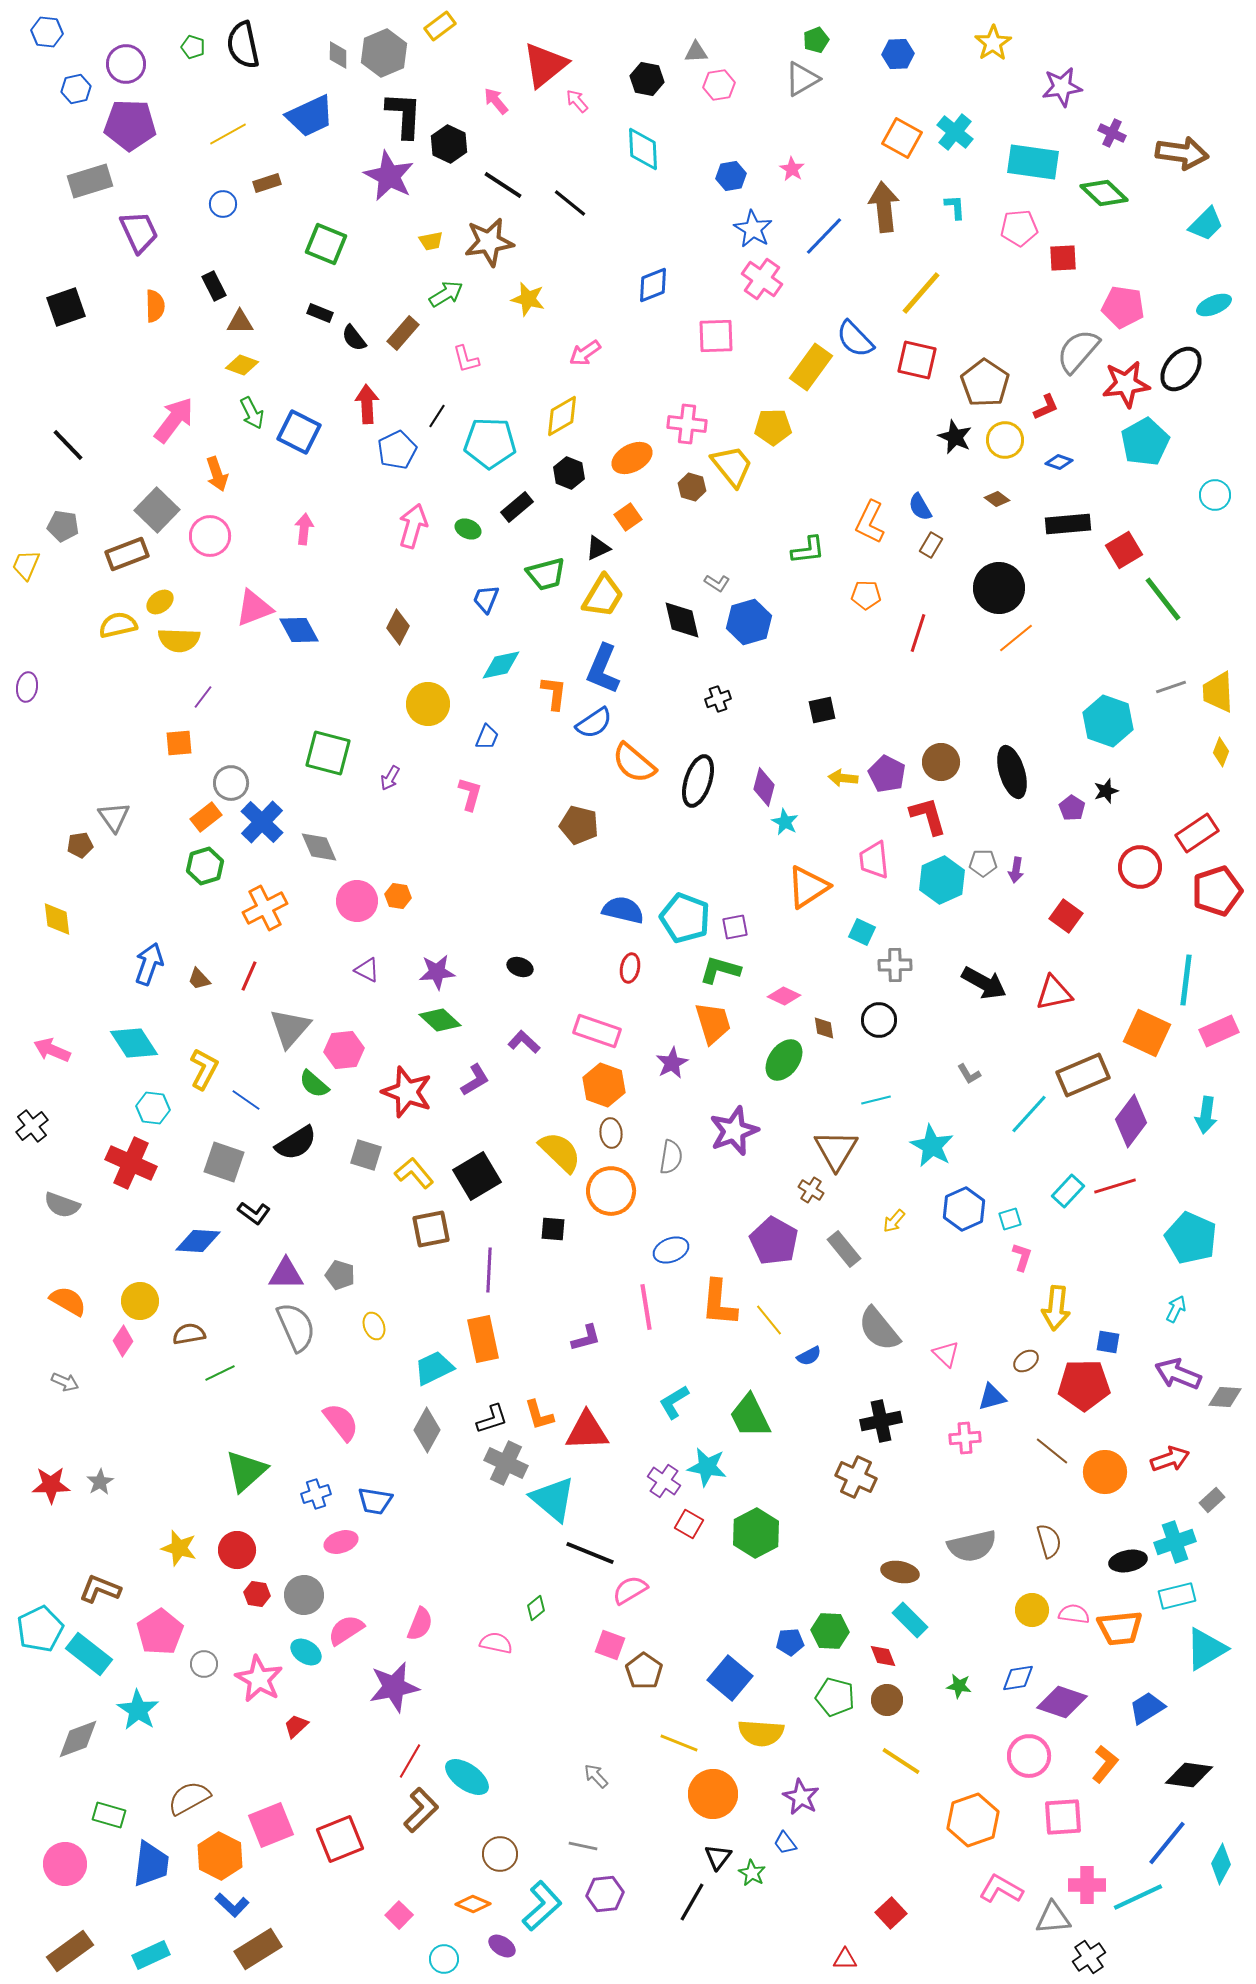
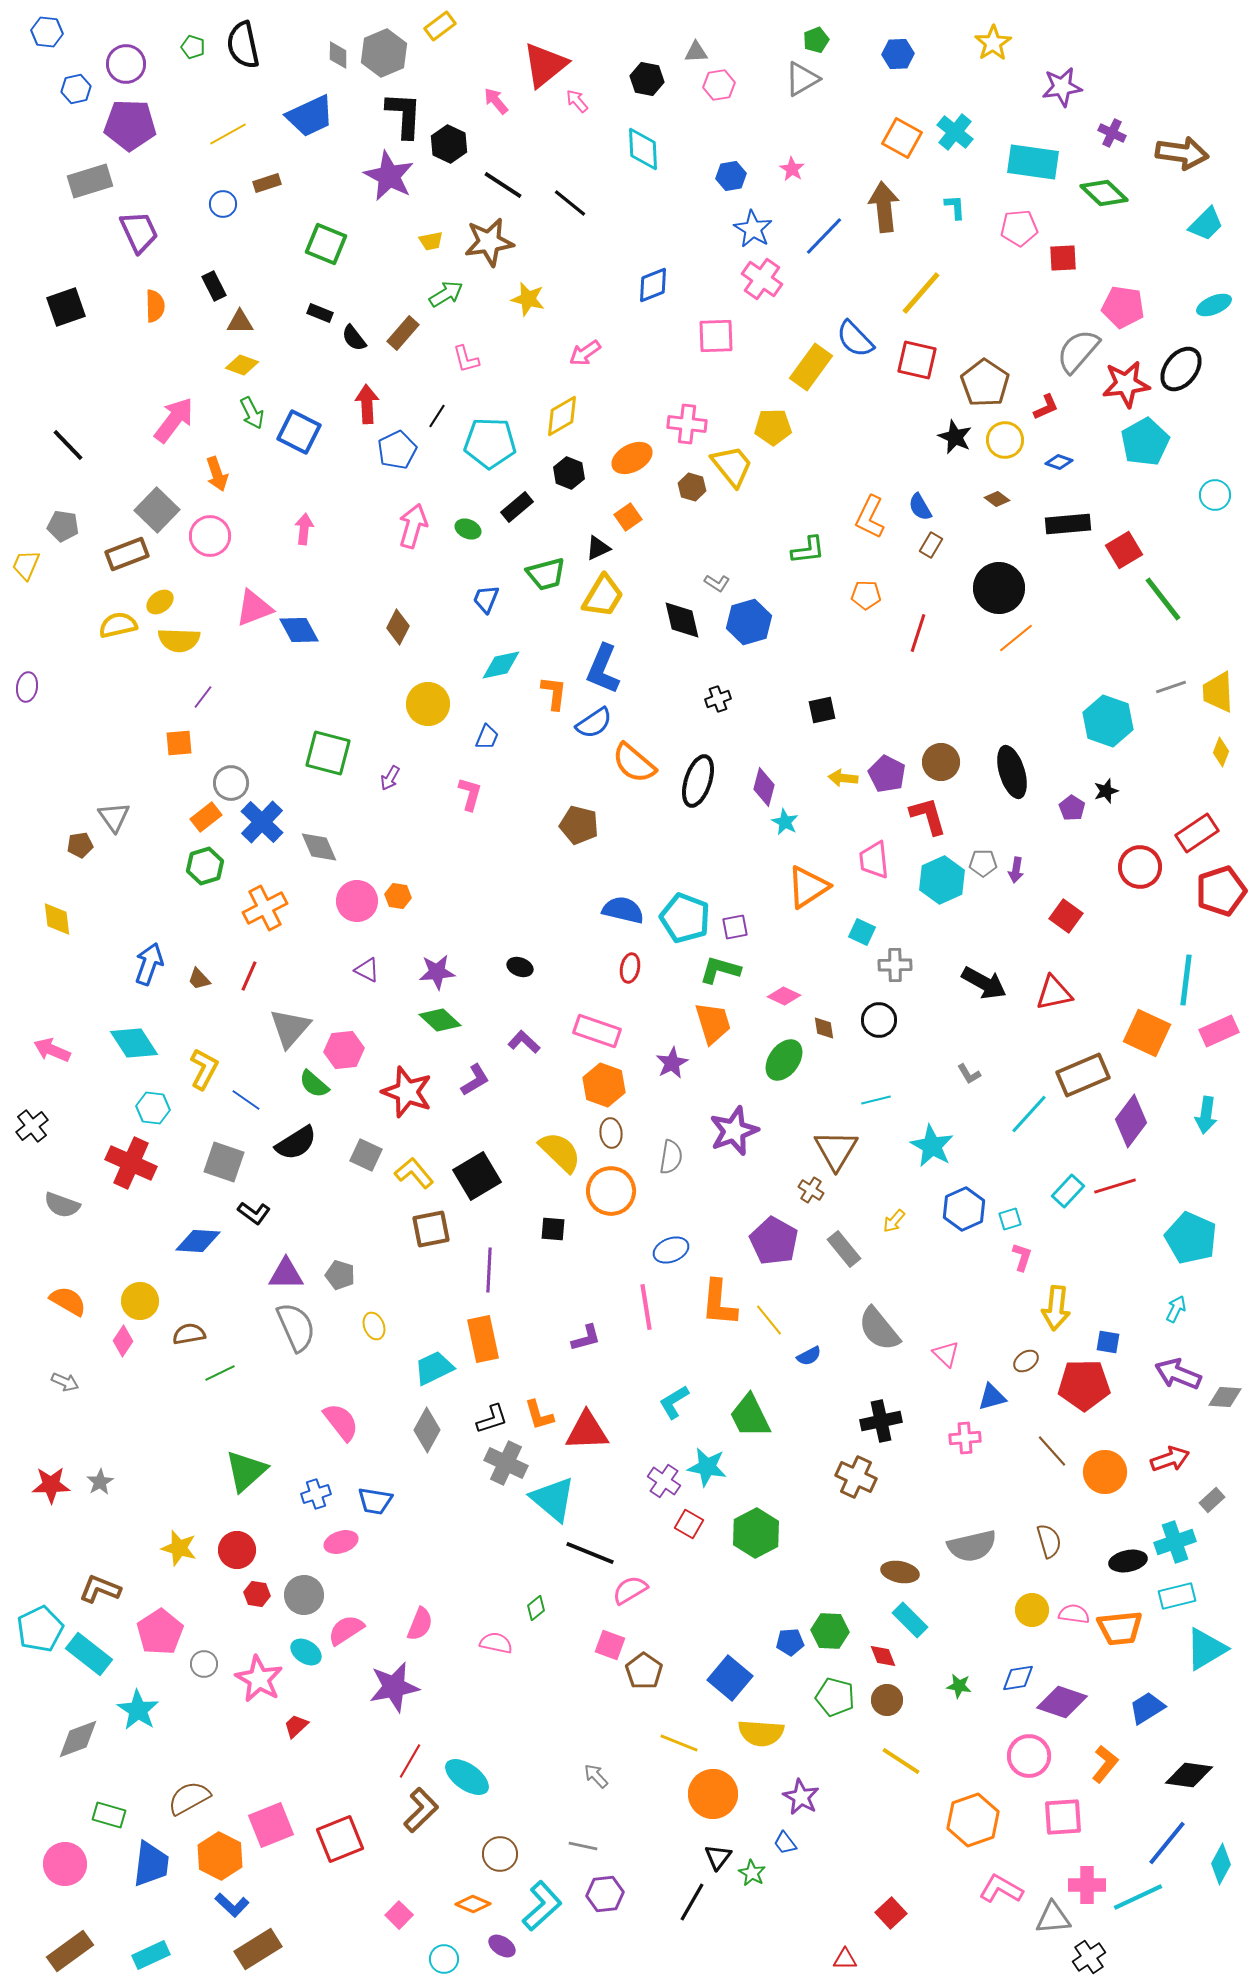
orange L-shape at (870, 522): moved 5 px up
red pentagon at (1217, 891): moved 4 px right
gray square at (366, 1155): rotated 8 degrees clockwise
brown line at (1052, 1451): rotated 9 degrees clockwise
